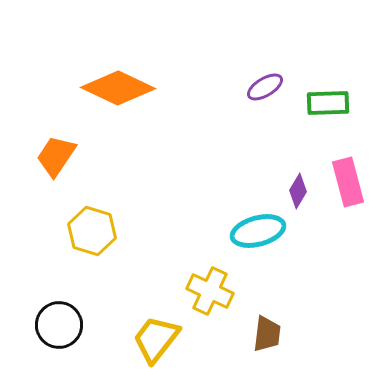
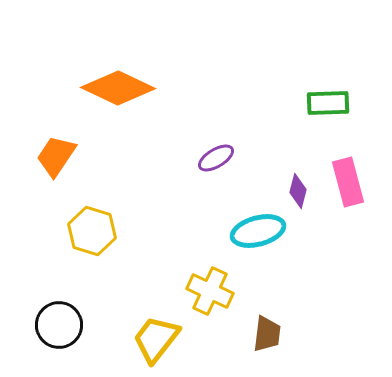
purple ellipse: moved 49 px left, 71 px down
purple diamond: rotated 16 degrees counterclockwise
